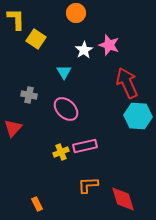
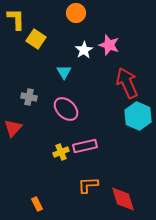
gray cross: moved 2 px down
cyan hexagon: rotated 20 degrees clockwise
